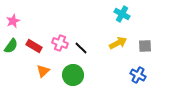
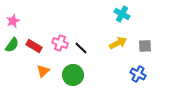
green semicircle: moved 1 px right, 1 px up
blue cross: moved 1 px up
